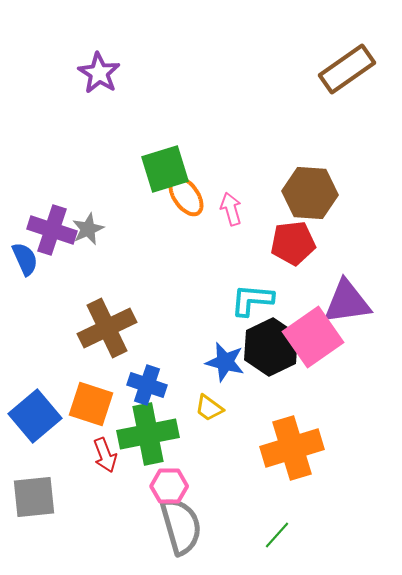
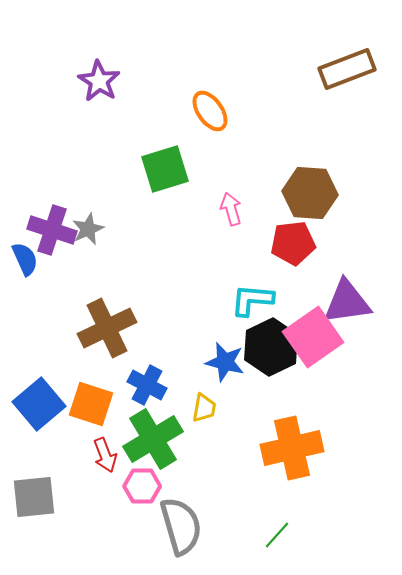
brown rectangle: rotated 14 degrees clockwise
purple star: moved 8 px down
orange ellipse: moved 24 px right, 85 px up
blue cross: rotated 9 degrees clockwise
yellow trapezoid: moved 5 px left; rotated 116 degrees counterclockwise
blue square: moved 4 px right, 12 px up
green cross: moved 5 px right, 5 px down; rotated 20 degrees counterclockwise
orange cross: rotated 4 degrees clockwise
pink hexagon: moved 27 px left
